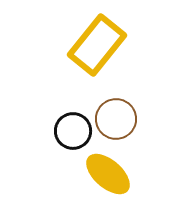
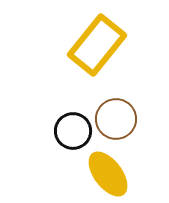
yellow ellipse: rotated 12 degrees clockwise
